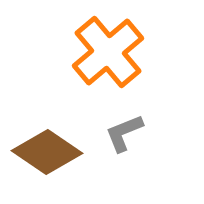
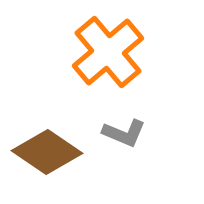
gray L-shape: rotated 135 degrees counterclockwise
